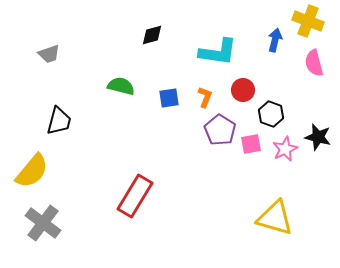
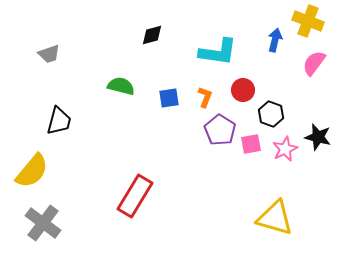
pink semicircle: rotated 52 degrees clockwise
